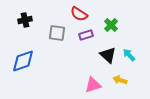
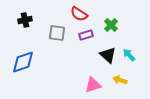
blue diamond: moved 1 px down
